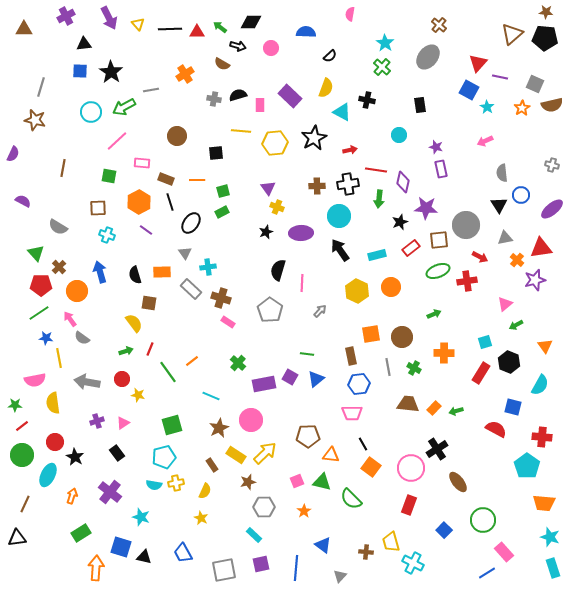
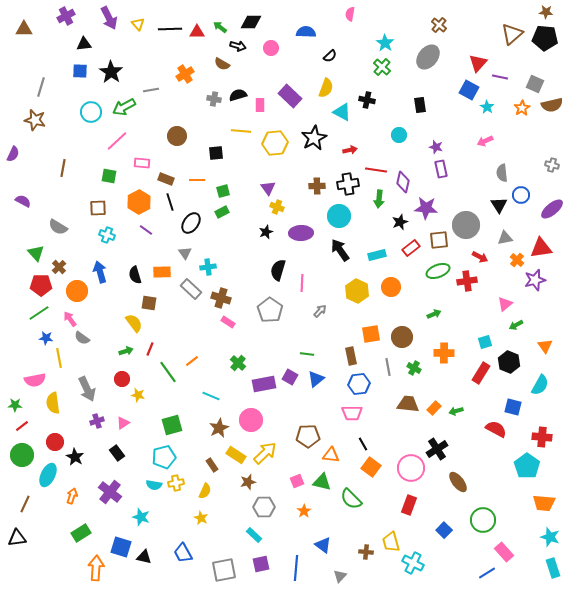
gray arrow at (87, 382): moved 7 px down; rotated 125 degrees counterclockwise
